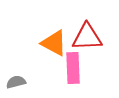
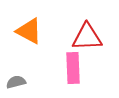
orange triangle: moved 25 px left, 12 px up
